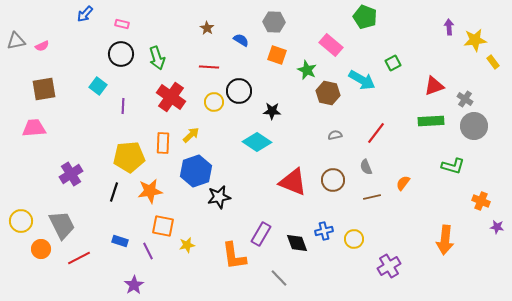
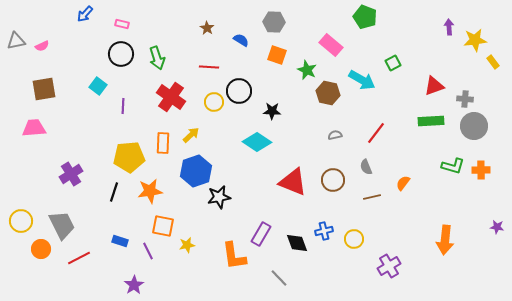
gray cross at (465, 99): rotated 28 degrees counterclockwise
orange cross at (481, 201): moved 31 px up; rotated 24 degrees counterclockwise
